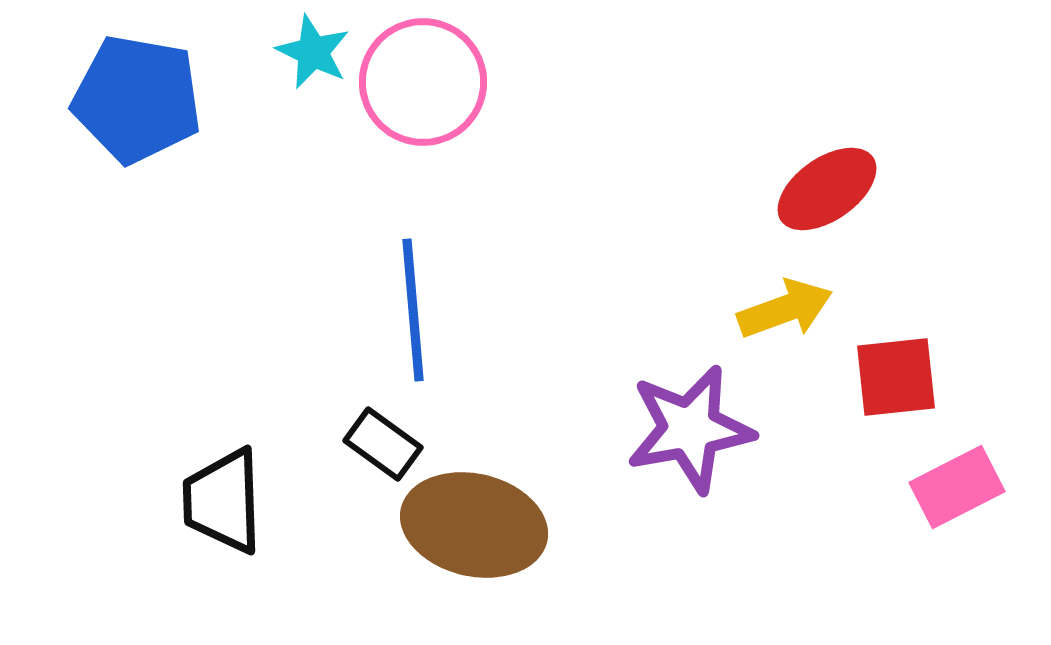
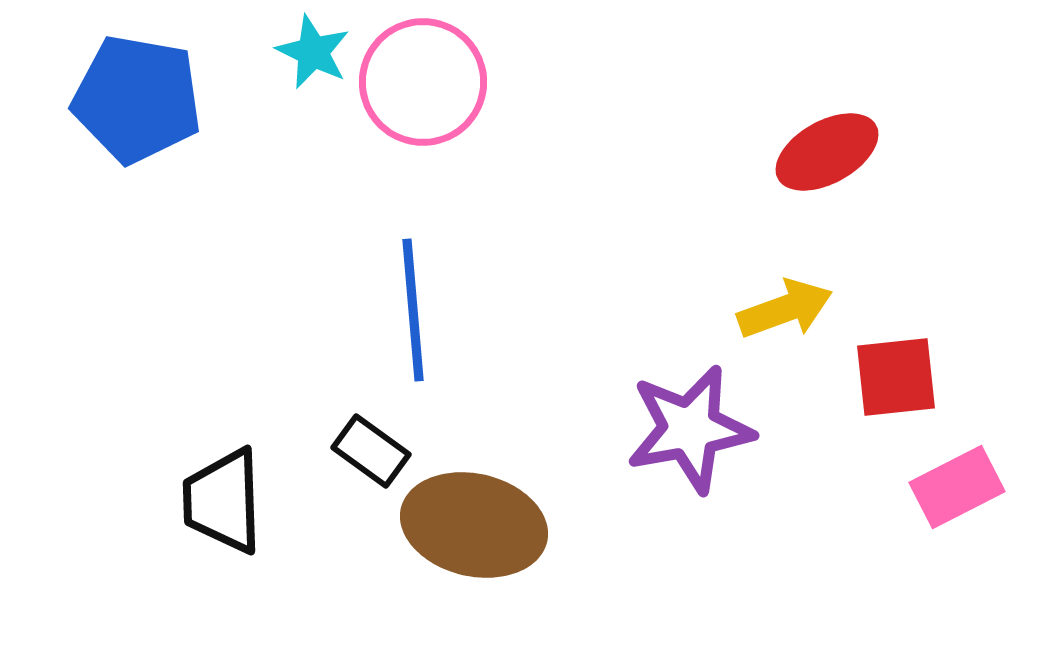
red ellipse: moved 37 px up; rotated 6 degrees clockwise
black rectangle: moved 12 px left, 7 px down
